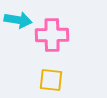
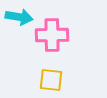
cyan arrow: moved 1 px right, 3 px up
